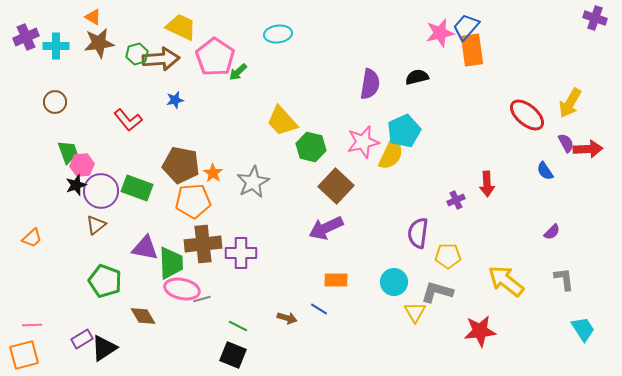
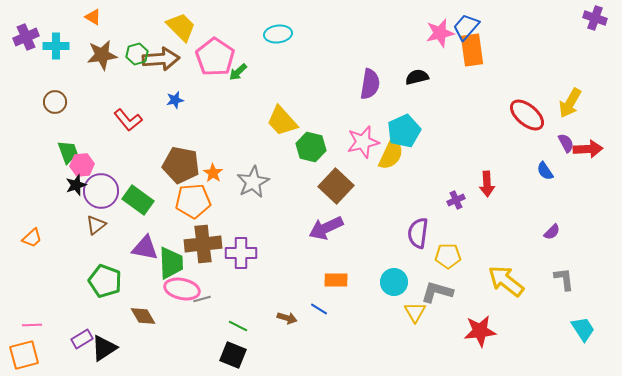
yellow trapezoid at (181, 27): rotated 20 degrees clockwise
brown star at (99, 43): moved 3 px right, 12 px down
green rectangle at (137, 188): moved 1 px right, 12 px down; rotated 16 degrees clockwise
